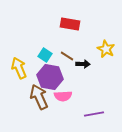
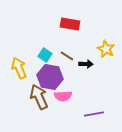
black arrow: moved 3 px right
